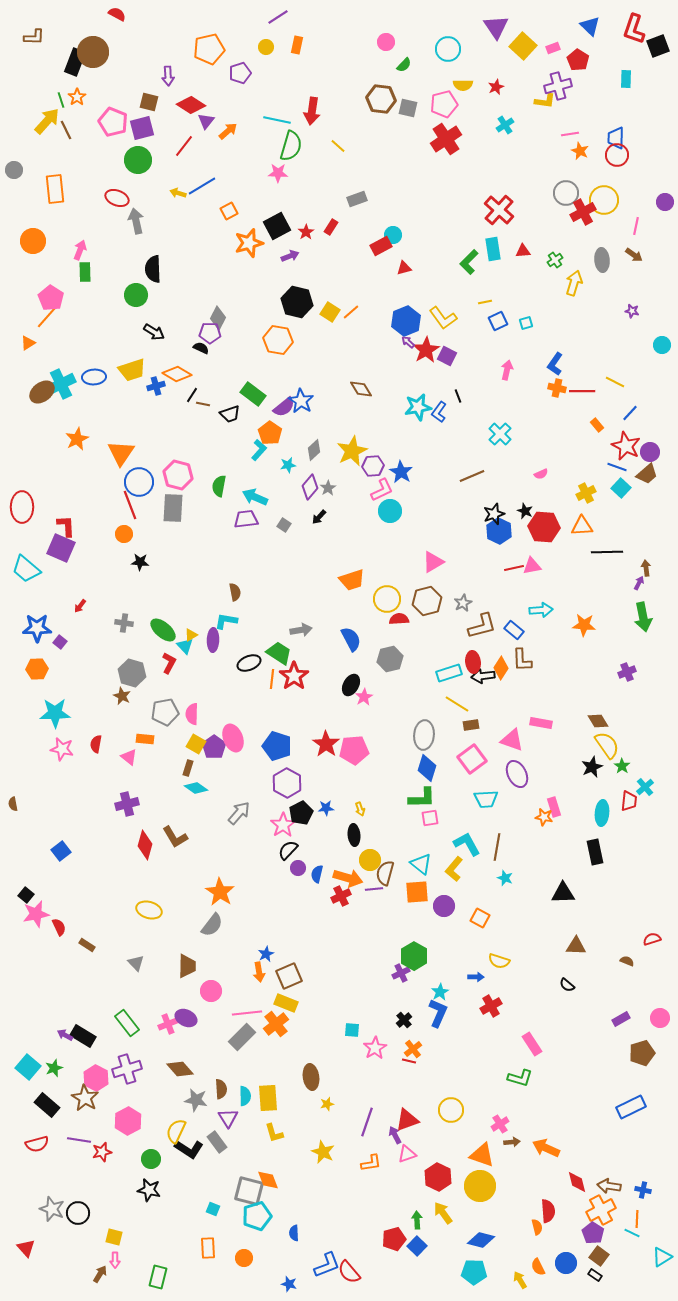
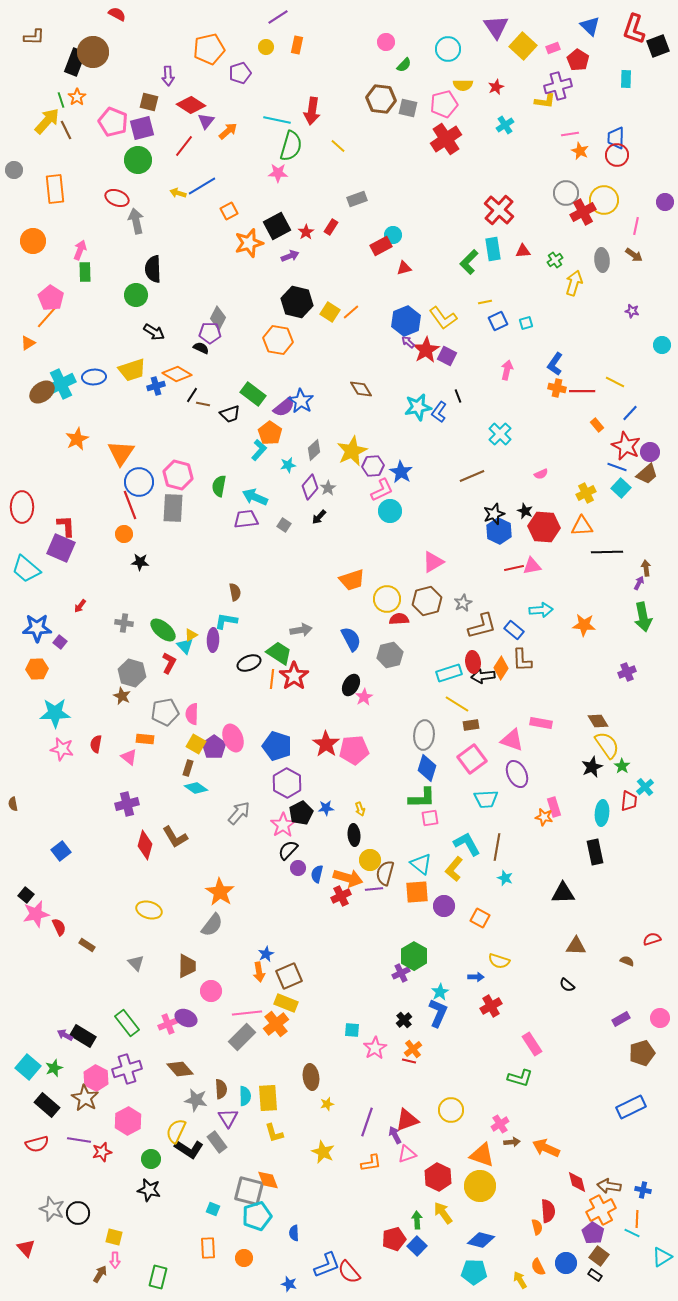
gray hexagon at (390, 659): moved 4 px up
